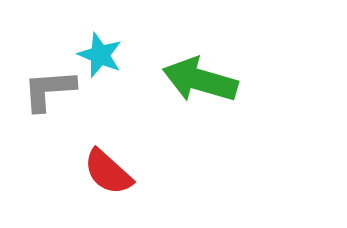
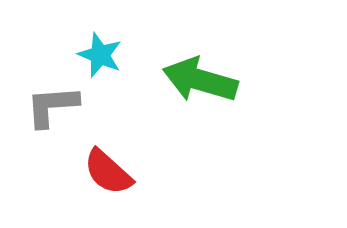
gray L-shape: moved 3 px right, 16 px down
